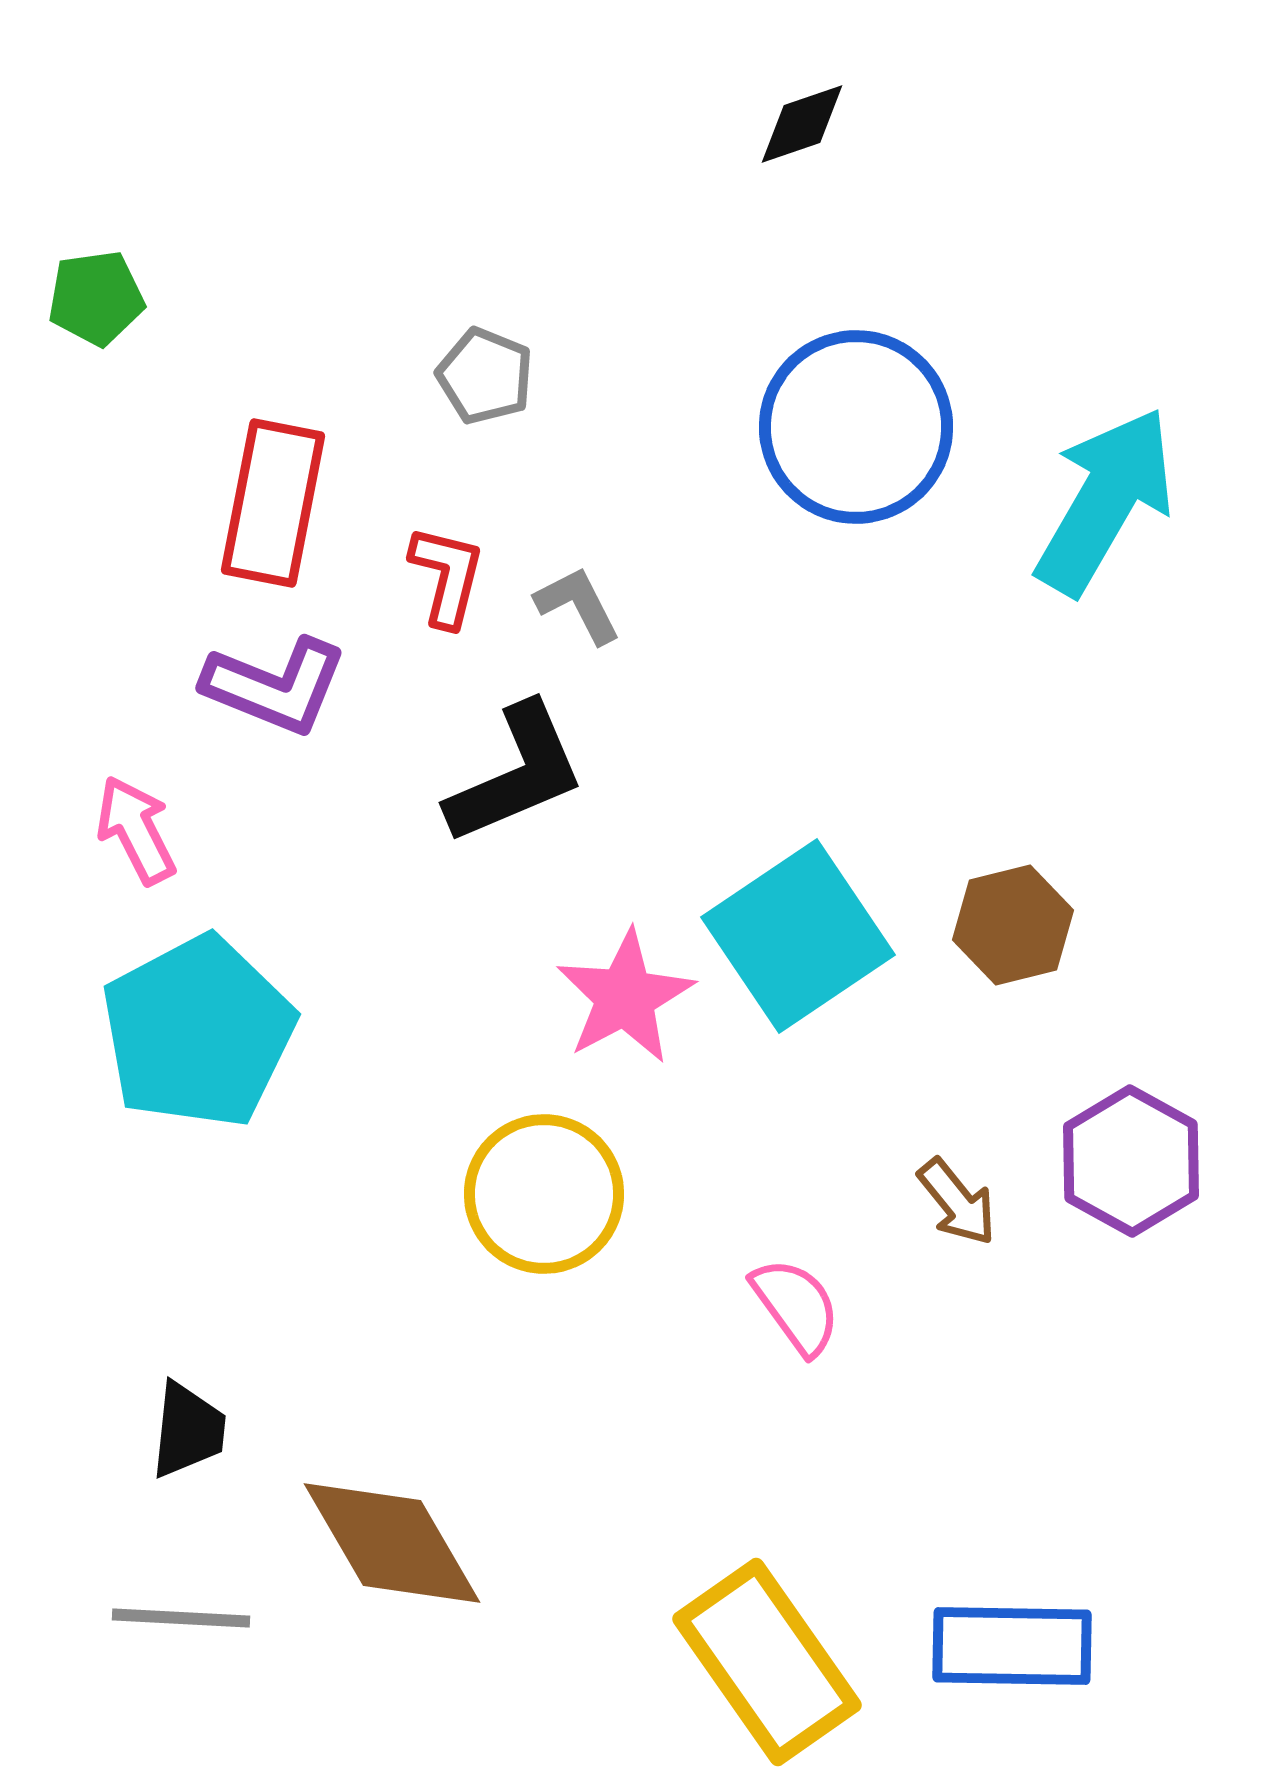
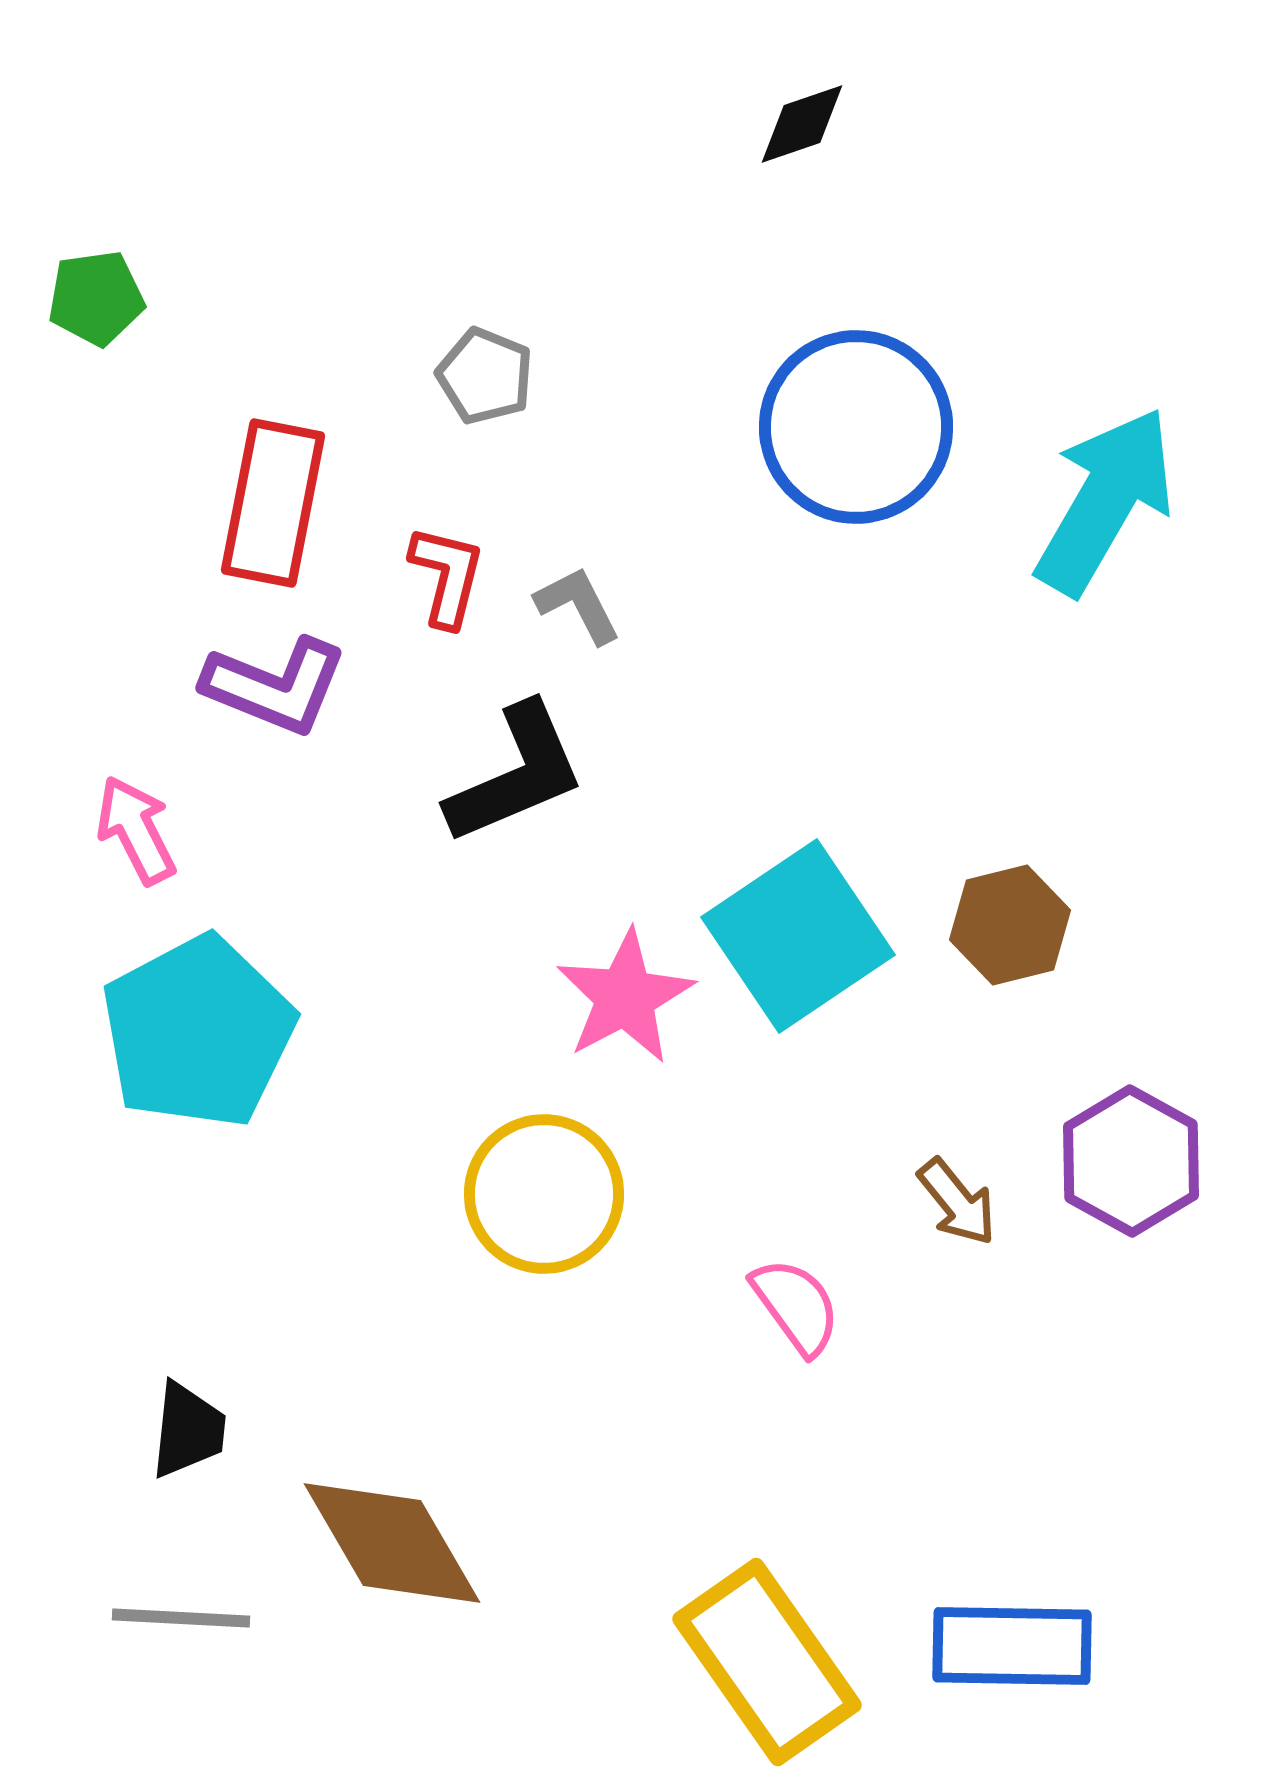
brown hexagon: moved 3 px left
